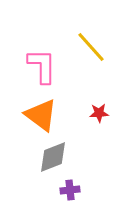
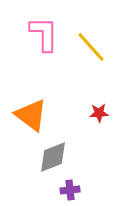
pink L-shape: moved 2 px right, 32 px up
orange triangle: moved 10 px left
